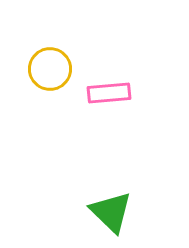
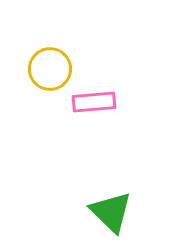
pink rectangle: moved 15 px left, 9 px down
